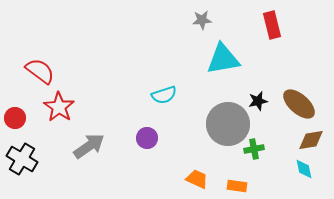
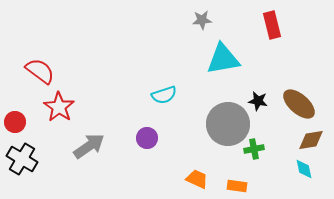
black star: rotated 24 degrees clockwise
red circle: moved 4 px down
